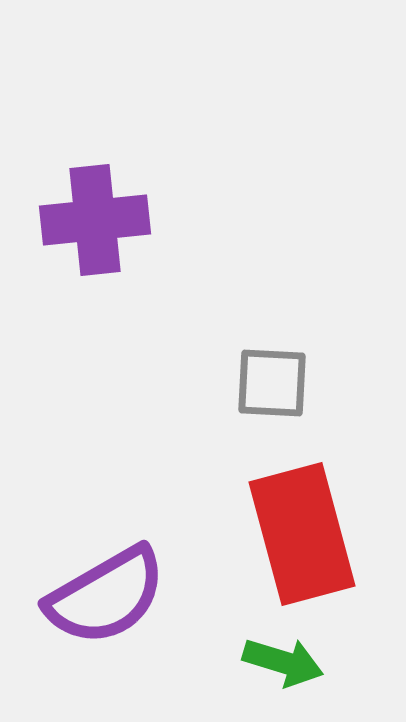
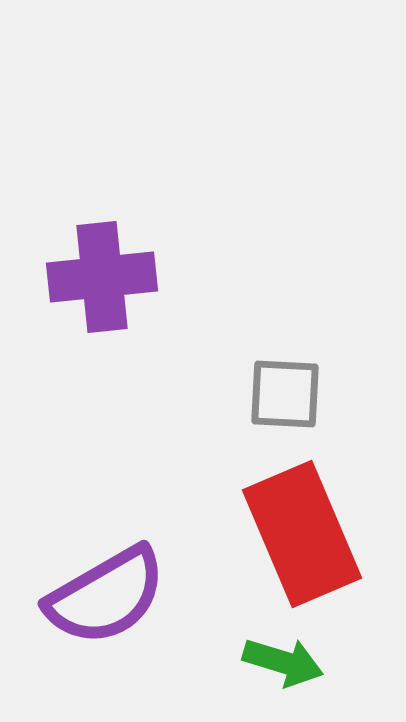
purple cross: moved 7 px right, 57 px down
gray square: moved 13 px right, 11 px down
red rectangle: rotated 8 degrees counterclockwise
